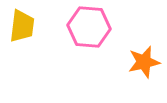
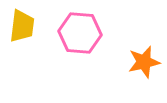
pink hexagon: moved 9 px left, 6 px down
